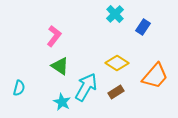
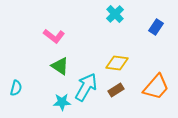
blue rectangle: moved 13 px right
pink L-shape: rotated 90 degrees clockwise
yellow diamond: rotated 25 degrees counterclockwise
orange trapezoid: moved 1 px right, 11 px down
cyan semicircle: moved 3 px left
brown rectangle: moved 2 px up
cyan star: rotated 30 degrees counterclockwise
